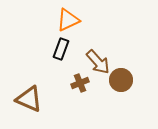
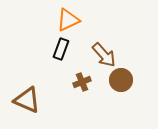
brown arrow: moved 6 px right, 7 px up
brown cross: moved 2 px right, 1 px up
brown triangle: moved 2 px left, 1 px down
